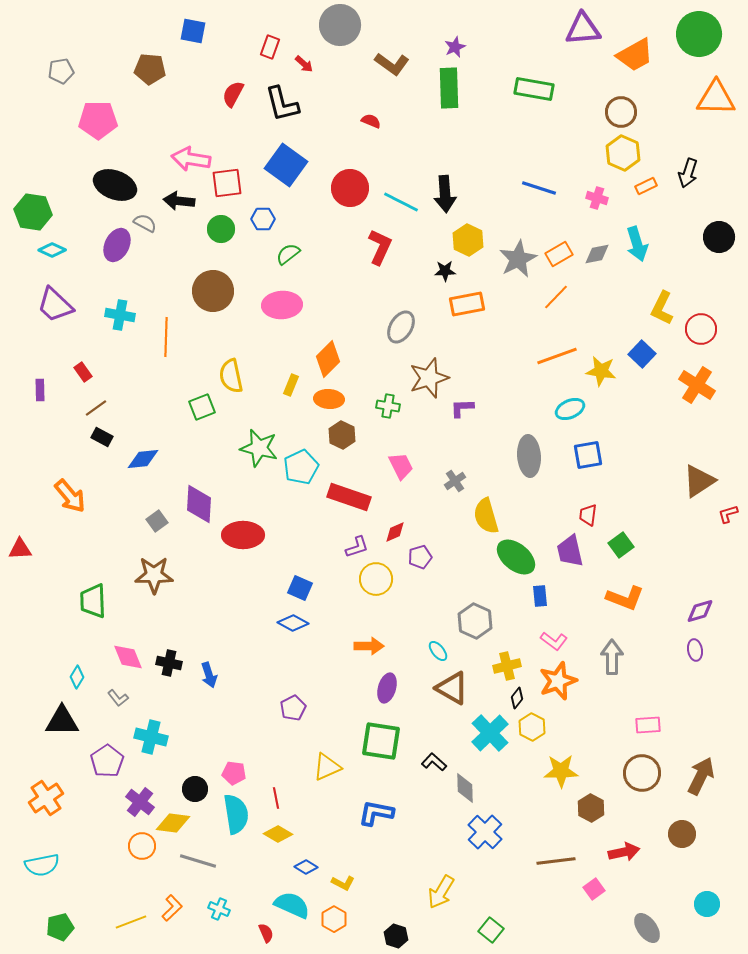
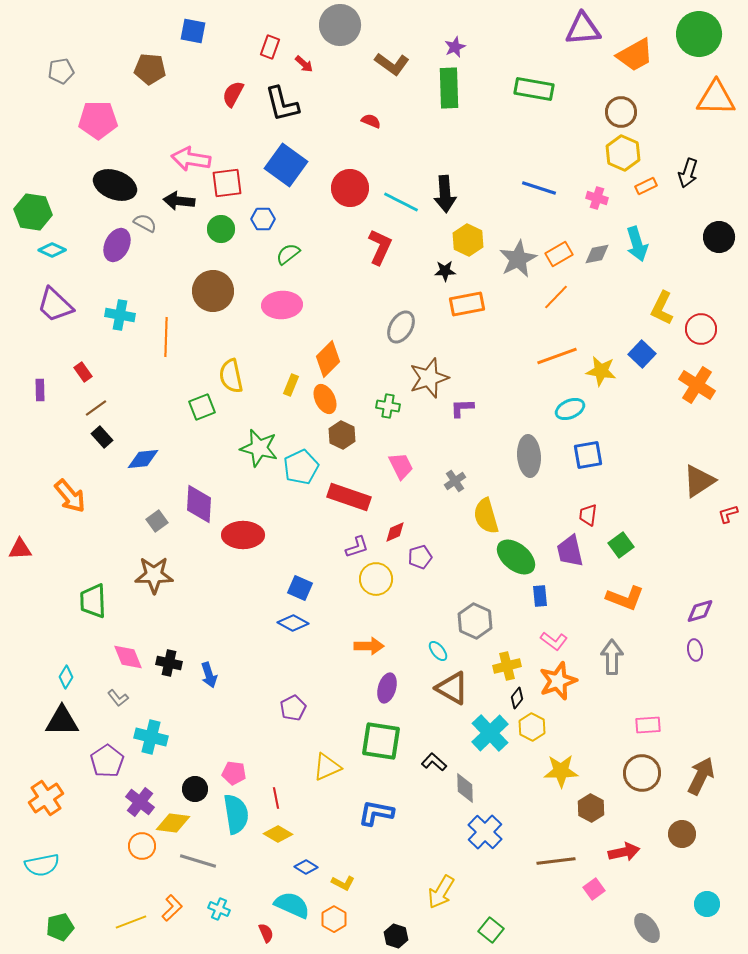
orange ellipse at (329, 399): moved 4 px left; rotated 60 degrees clockwise
black rectangle at (102, 437): rotated 20 degrees clockwise
cyan diamond at (77, 677): moved 11 px left
